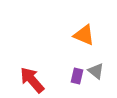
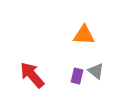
orange triangle: rotated 20 degrees counterclockwise
red arrow: moved 5 px up
